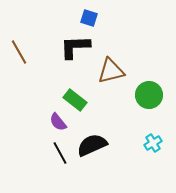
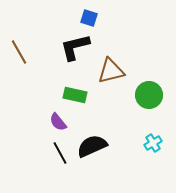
black L-shape: rotated 12 degrees counterclockwise
green rectangle: moved 5 px up; rotated 25 degrees counterclockwise
black semicircle: moved 1 px down
